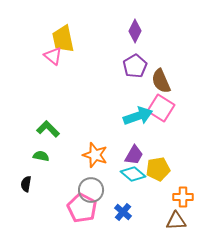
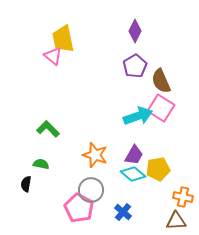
green semicircle: moved 8 px down
orange cross: rotated 12 degrees clockwise
pink pentagon: moved 3 px left
